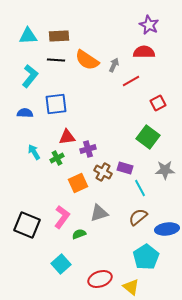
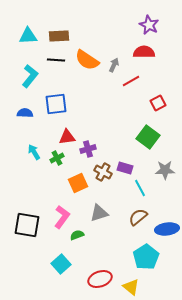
black square: rotated 12 degrees counterclockwise
green semicircle: moved 2 px left, 1 px down
